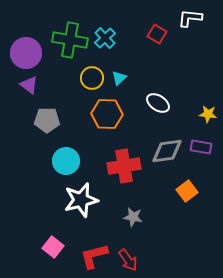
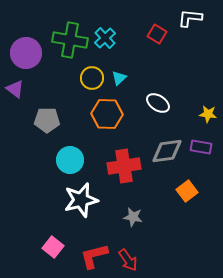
purple triangle: moved 14 px left, 4 px down
cyan circle: moved 4 px right, 1 px up
